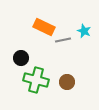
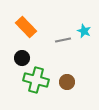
orange rectangle: moved 18 px left; rotated 20 degrees clockwise
black circle: moved 1 px right
